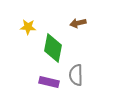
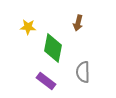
brown arrow: rotated 63 degrees counterclockwise
gray semicircle: moved 7 px right, 3 px up
purple rectangle: moved 3 px left, 1 px up; rotated 24 degrees clockwise
